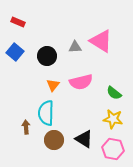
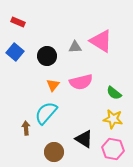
cyan semicircle: rotated 40 degrees clockwise
brown arrow: moved 1 px down
brown circle: moved 12 px down
